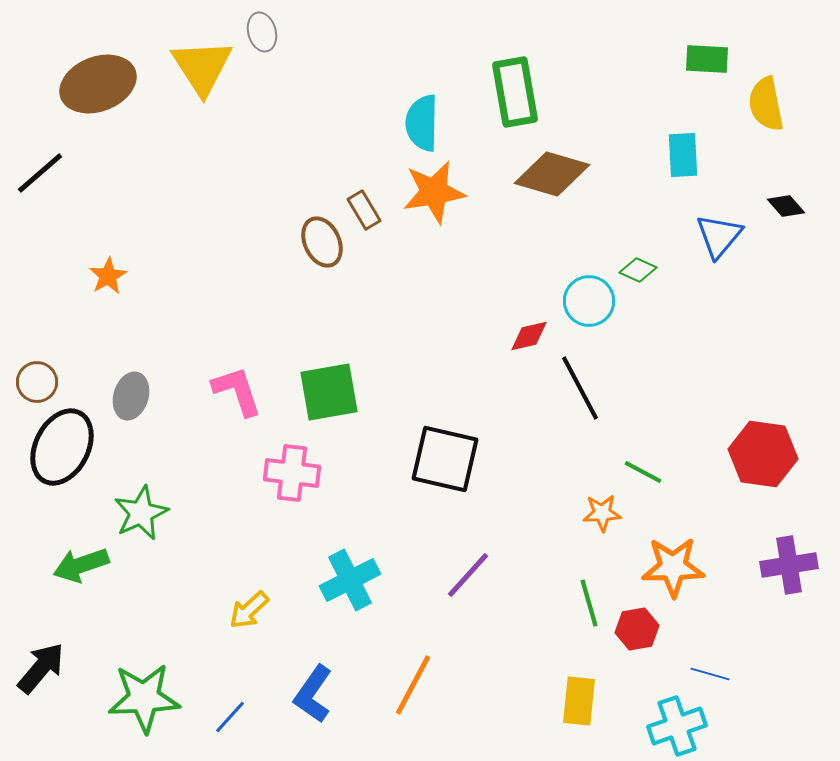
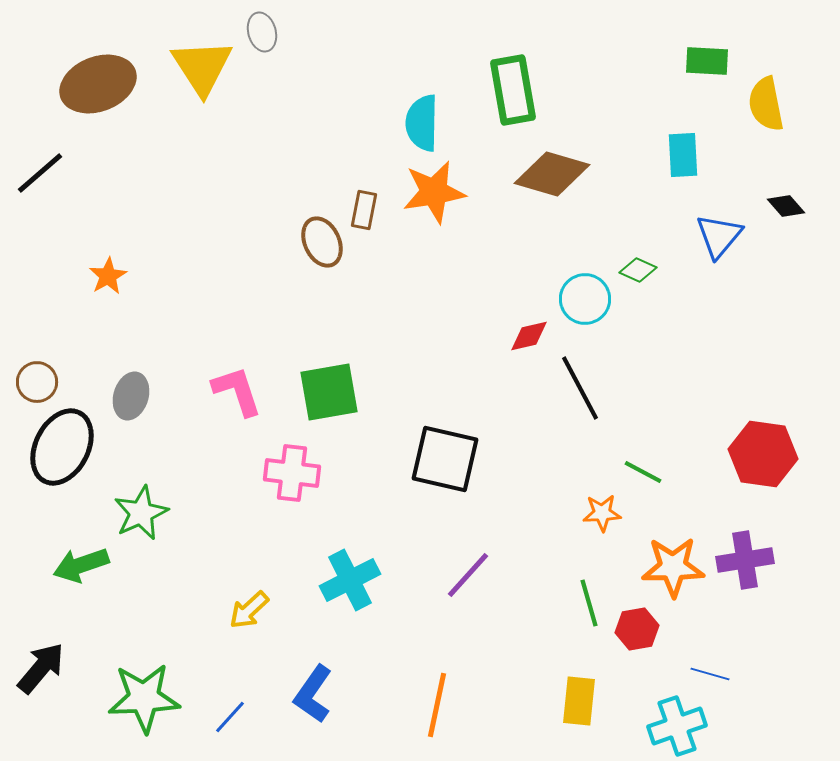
green rectangle at (707, 59): moved 2 px down
green rectangle at (515, 92): moved 2 px left, 2 px up
brown rectangle at (364, 210): rotated 42 degrees clockwise
cyan circle at (589, 301): moved 4 px left, 2 px up
purple cross at (789, 565): moved 44 px left, 5 px up
orange line at (413, 685): moved 24 px right, 20 px down; rotated 16 degrees counterclockwise
